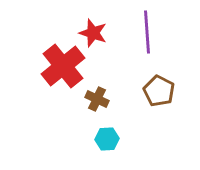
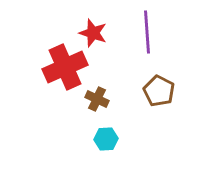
red cross: moved 2 px right, 1 px down; rotated 15 degrees clockwise
cyan hexagon: moved 1 px left
